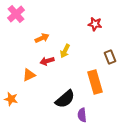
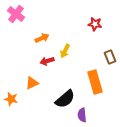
pink cross: rotated 12 degrees counterclockwise
orange triangle: moved 3 px right, 8 px down
